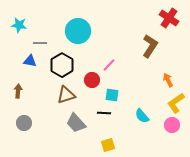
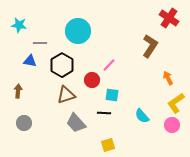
orange arrow: moved 2 px up
